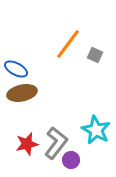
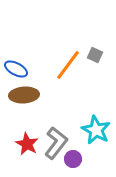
orange line: moved 21 px down
brown ellipse: moved 2 px right, 2 px down; rotated 8 degrees clockwise
red star: rotated 30 degrees counterclockwise
purple circle: moved 2 px right, 1 px up
